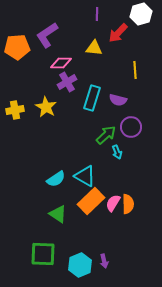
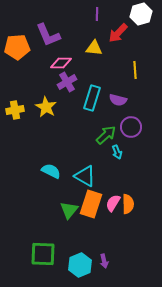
purple L-shape: moved 1 px right; rotated 80 degrees counterclockwise
cyan semicircle: moved 5 px left, 8 px up; rotated 120 degrees counterclockwise
orange rectangle: moved 3 px down; rotated 28 degrees counterclockwise
green triangle: moved 11 px right, 4 px up; rotated 36 degrees clockwise
